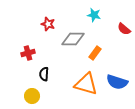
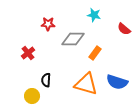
red star: rotated 16 degrees counterclockwise
red cross: rotated 24 degrees counterclockwise
black semicircle: moved 2 px right, 6 px down
